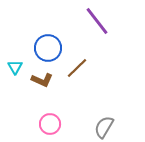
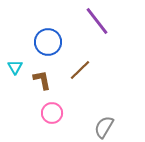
blue circle: moved 6 px up
brown line: moved 3 px right, 2 px down
brown L-shape: rotated 125 degrees counterclockwise
pink circle: moved 2 px right, 11 px up
